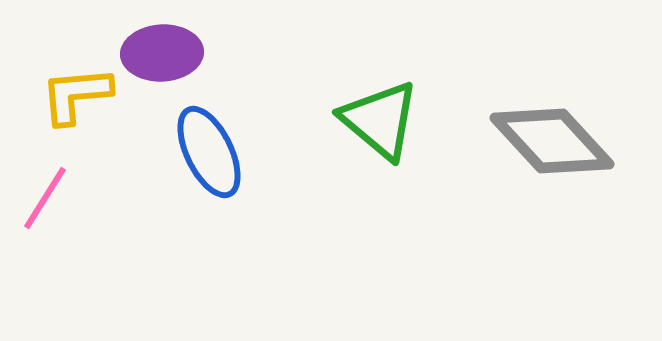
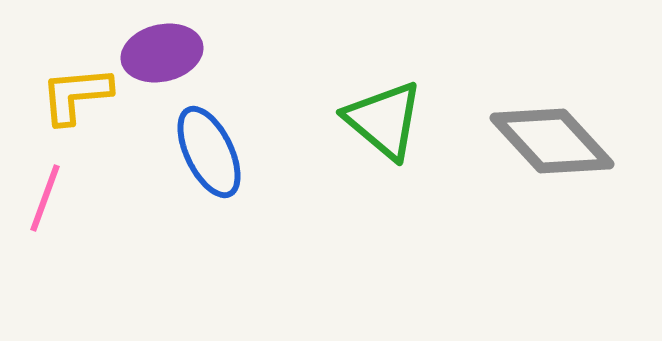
purple ellipse: rotated 10 degrees counterclockwise
green triangle: moved 4 px right
pink line: rotated 12 degrees counterclockwise
